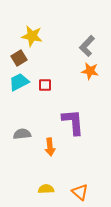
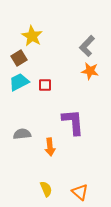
yellow star: rotated 20 degrees clockwise
yellow semicircle: rotated 70 degrees clockwise
